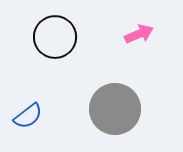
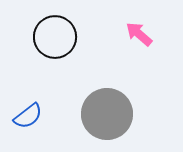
pink arrow: rotated 116 degrees counterclockwise
gray circle: moved 8 px left, 5 px down
